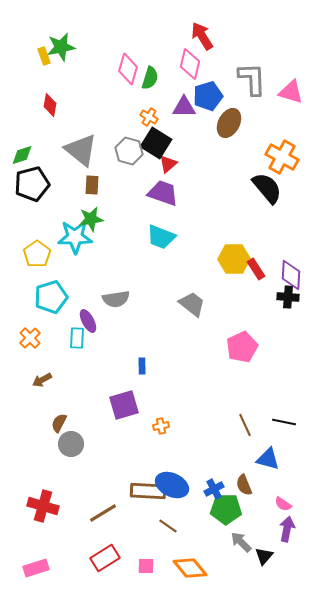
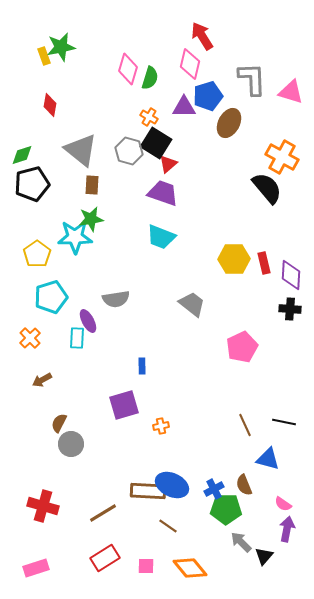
red rectangle at (256, 269): moved 8 px right, 6 px up; rotated 20 degrees clockwise
black cross at (288, 297): moved 2 px right, 12 px down
